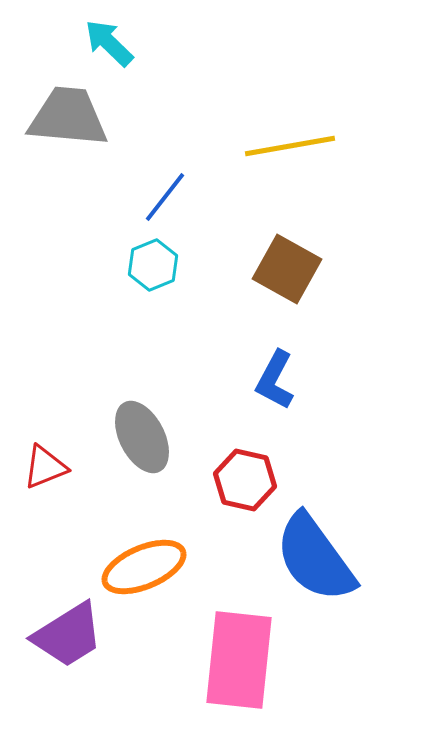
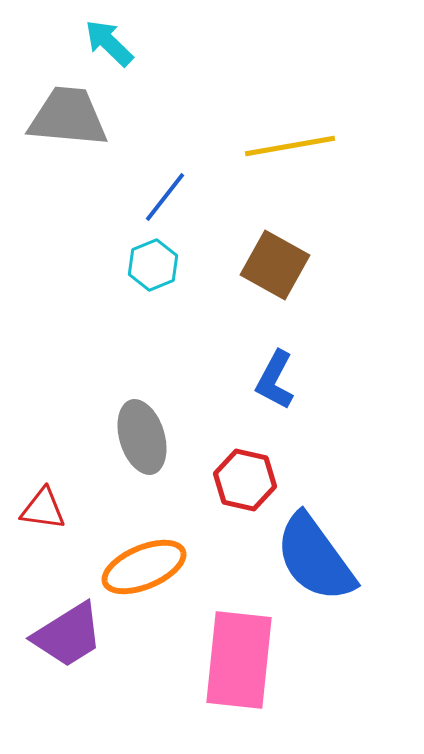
brown square: moved 12 px left, 4 px up
gray ellipse: rotated 10 degrees clockwise
red triangle: moved 2 px left, 42 px down; rotated 30 degrees clockwise
